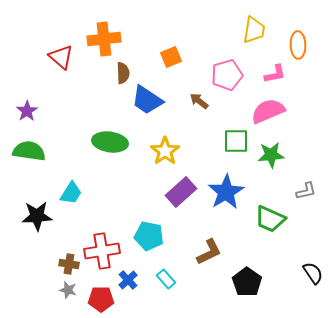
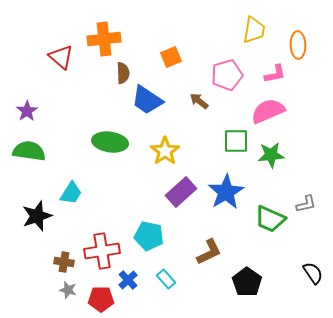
gray L-shape: moved 13 px down
black star: rotated 16 degrees counterclockwise
brown cross: moved 5 px left, 2 px up
